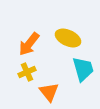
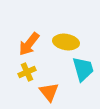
yellow ellipse: moved 2 px left, 4 px down; rotated 15 degrees counterclockwise
